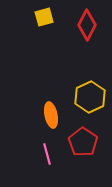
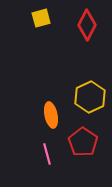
yellow square: moved 3 px left, 1 px down
